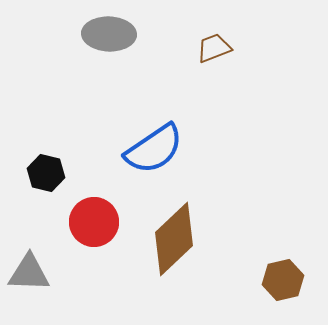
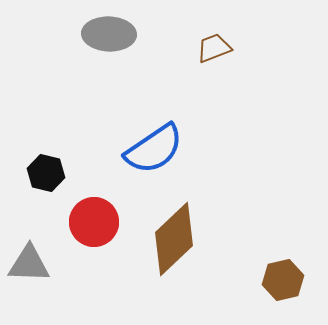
gray triangle: moved 9 px up
